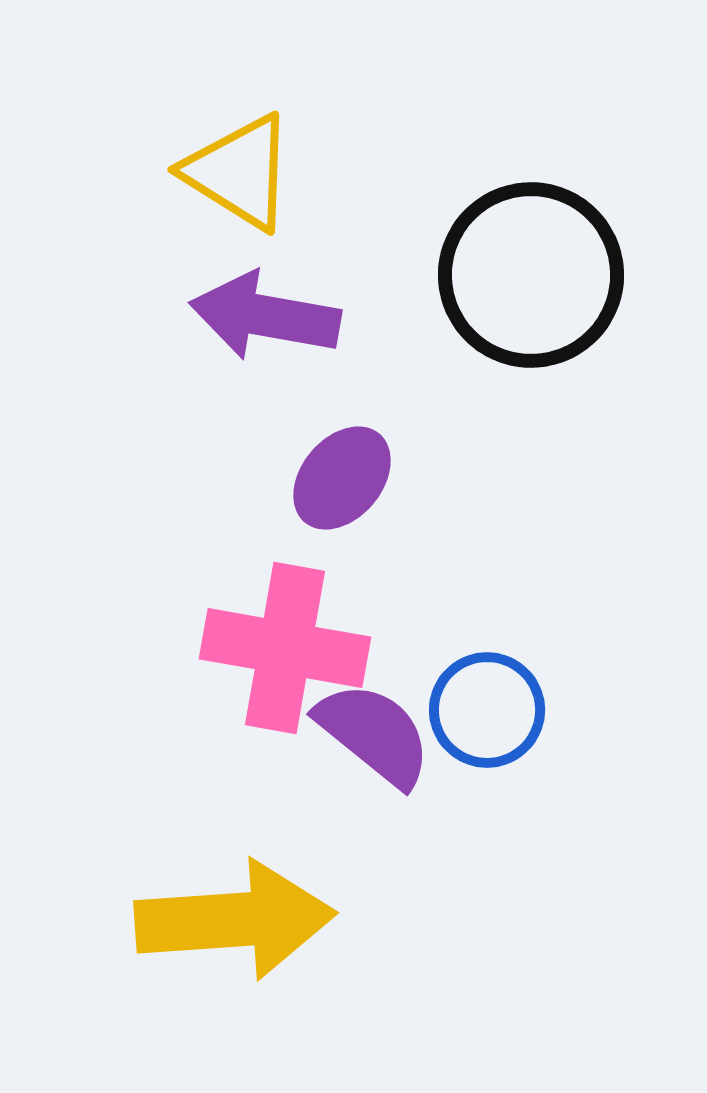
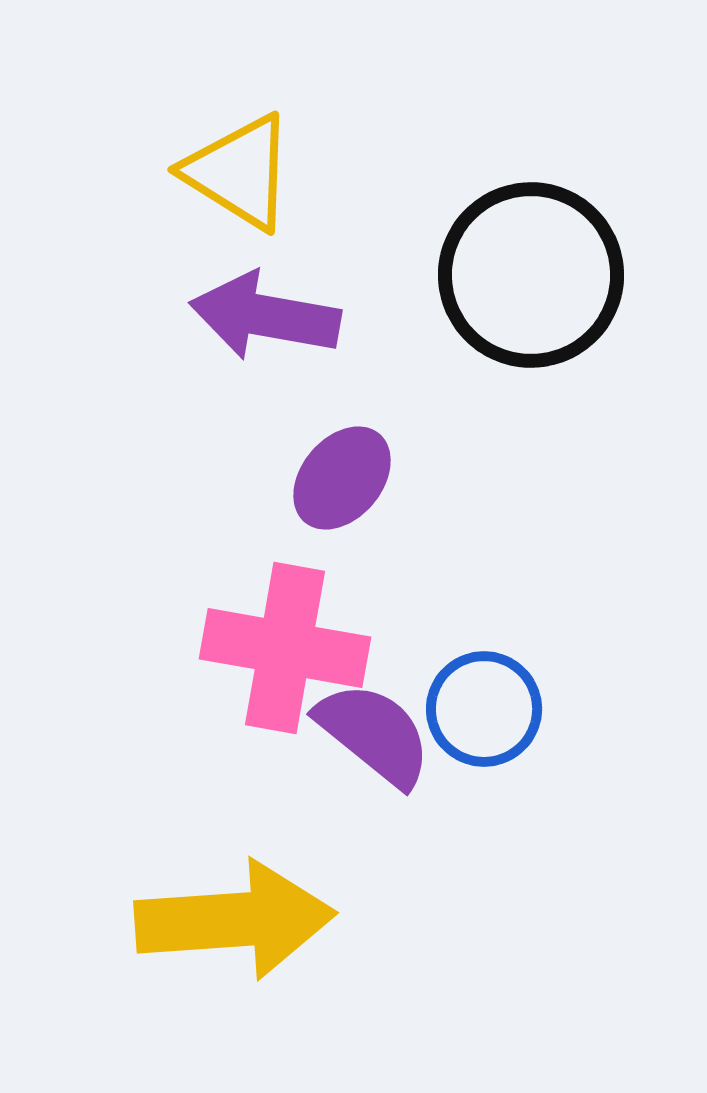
blue circle: moved 3 px left, 1 px up
